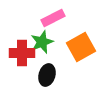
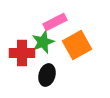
pink rectangle: moved 2 px right, 4 px down
green star: moved 1 px right
orange square: moved 4 px left, 2 px up
